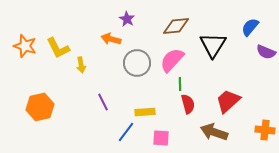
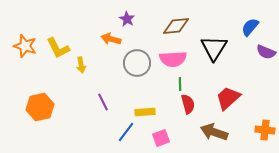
black triangle: moved 1 px right, 3 px down
pink semicircle: moved 1 px right, 1 px up; rotated 136 degrees counterclockwise
red trapezoid: moved 3 px up
pink square: rotated 24 degrees counterclockwise
